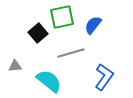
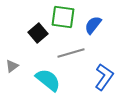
green square: moved 1 px right; rotated 20 degrees clockwise
gray triangle: moved 3 px left; rotated 32 degrees counterclockwise
cyan semicircle: moved 1 px left, 1 px up
